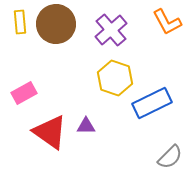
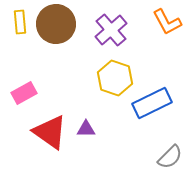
purple triangle: moved 3 px down
